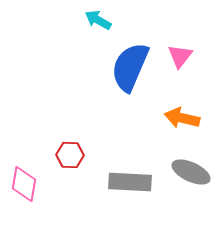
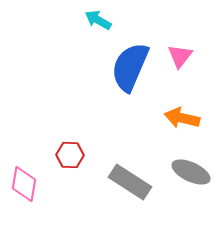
gray rectangle: rotated 30 degrees clockwise
